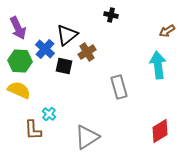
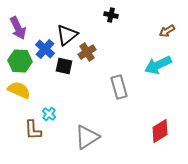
cyan arrow: rotated 108 degrees counterclockwise
